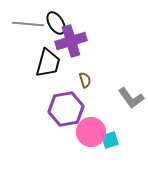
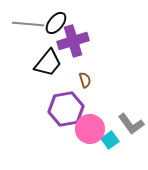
black ellipse: rotated 70 degrees clockwise
purple cross: moved 2 px right
black trapezoid: rotated 24 degrees clockwise
gray L-shape: moved 26 px down
pink circle: moved 1 px left, 3 px up
cyan square: rotated 18 degrees counterclockwise
